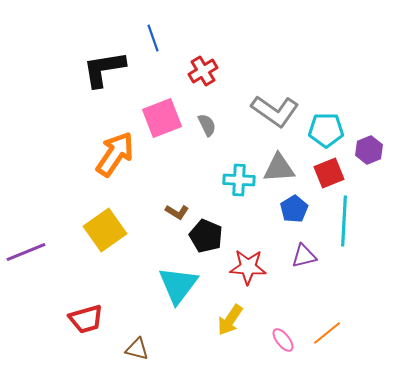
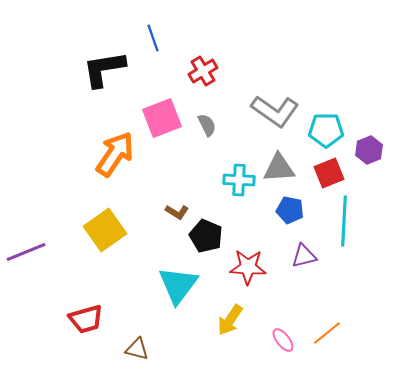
blue pentagon: moved 4 px left, 1 px down; rotated 28 degrees counterclockwise
